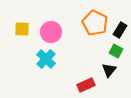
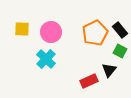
orange pentagon: moved 10 px down; rotated 20 degrees clockwise
black rectangle: rotated 70 degrees counterclockwise
green square: moved 4 px right
red rectangle: moved 3 px right, 4 px up
